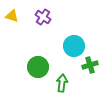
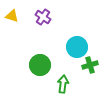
cyan circle: moved 3 px right, 1 px down
green circle: moved 2 px right, 2 px up
green arrow: moved 1 px right, 1 px down
